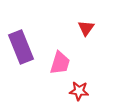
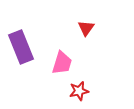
pink trapezoid: moved 2 px right
red star: rotated 18 degrees counterclockwise
